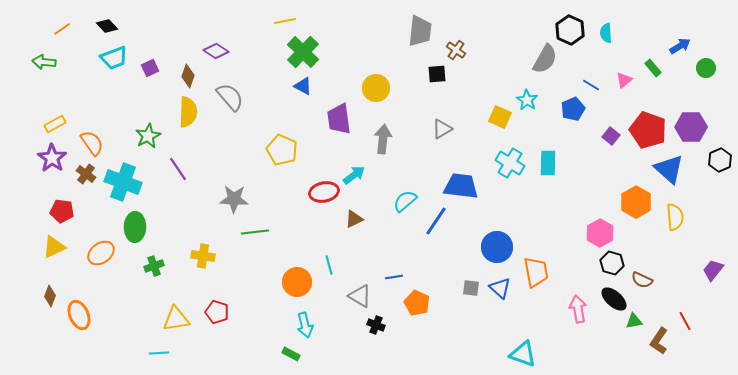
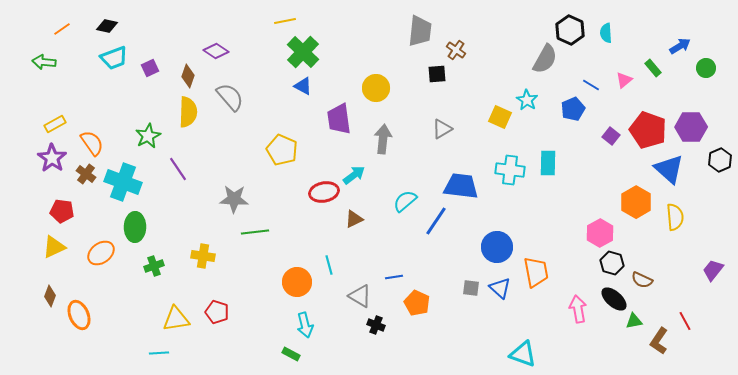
black diamond at (107, 26): rotated 35 degrees counterclockwise
cyan cross at (510, 163): moved 7 px down; rotated 24 degrees counterclockwise
